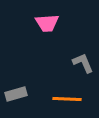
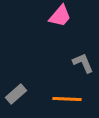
pink trapezoid: moved 13 px right, 7 px up; rotated 45 degrees counterclockwise
gray rectangle: rotated 25 degrees counterclockwise
